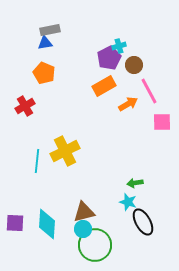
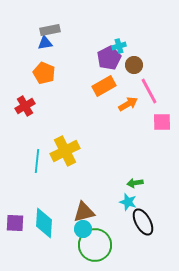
cyan diamond: moved 3 px left, 1 px up
